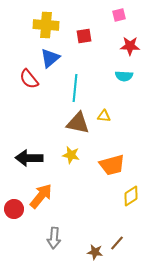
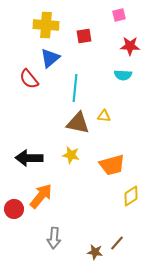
cyan semicircle: moved 1 px left, 1 px up
